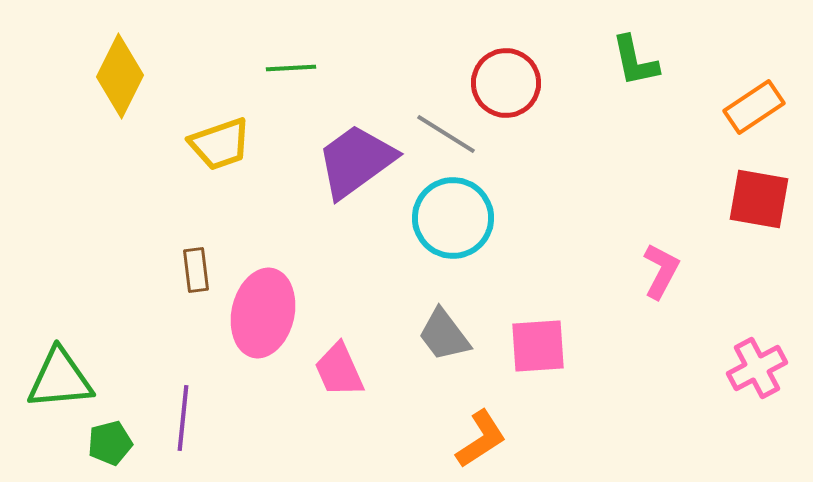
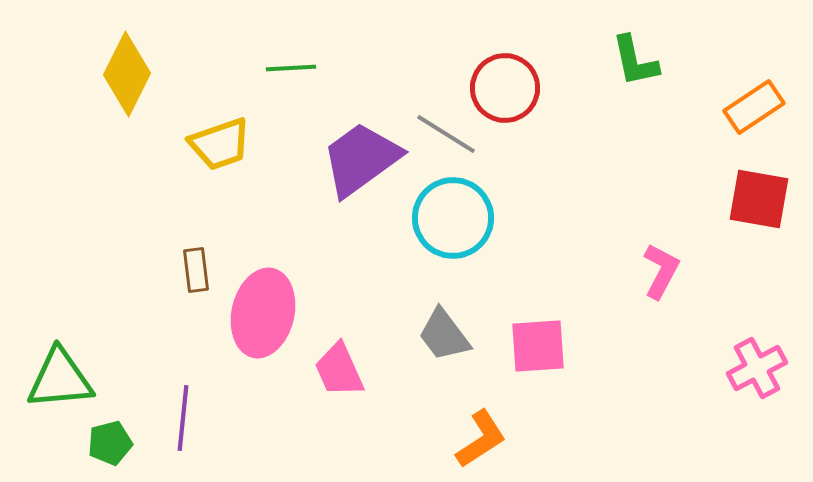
yellow diamond: moved 7 px right, 2 px up
red circle: moved 1 px left, 5 px down
purple trapezoid: moved 5 px right, 2 px up
